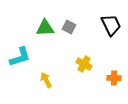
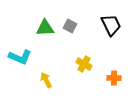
gray square: moved 1 px right, 1 px up
cyan L-shape: rotated 40 degrees clockwise
